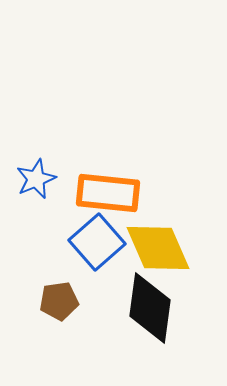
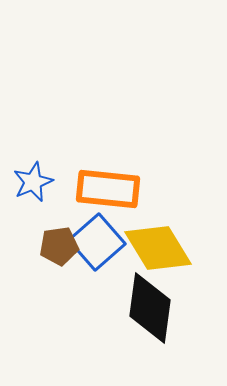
blue star: moved 3 px left, 3 px down
orange rectangle: moved 4 px up
yellow diamond: rotated 8 degrees counterclockwise
brown pentagon: moved 55 px up
